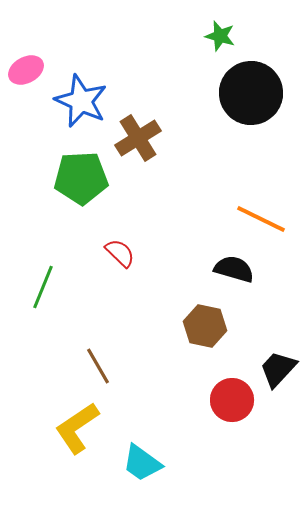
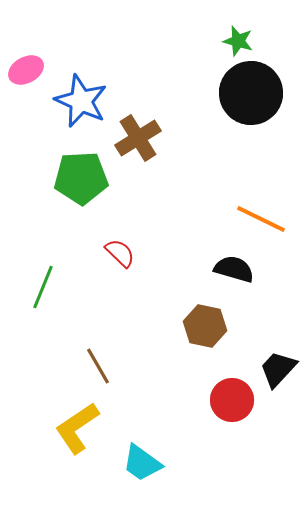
green star: moved 18 px right, 5 px down
